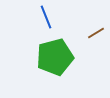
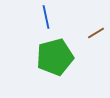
blue line: rotated 10 degrees clockwise
